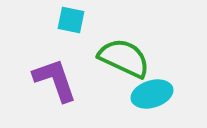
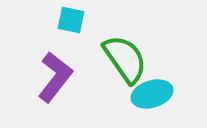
green semicircle: moved 1 px right, 1 px down; rotated 30 degrees clockwise
purple L-shape: moved 3 px up; rotated 57 degrees clockwise
